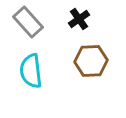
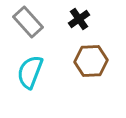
cyan semicircle: moved 1 px left, 1 px down; rotated 28 degrees clockwise
